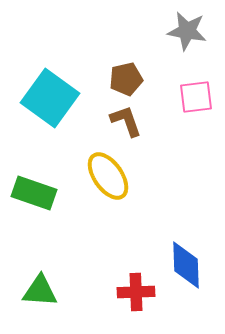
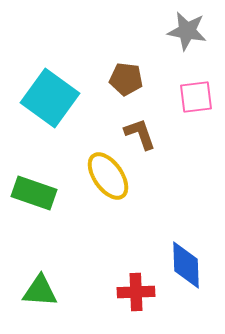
brown pentagon: rotated 20 degrees clockwise
brown L-shape: moved 14 px right, 13 px down
